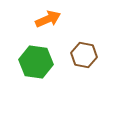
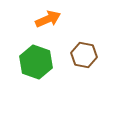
green hexagon: rotated 12 degrees clockwise
